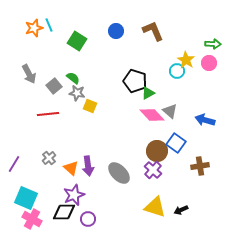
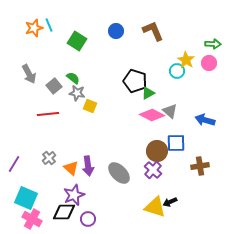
pink diamond: rotated 20 degrees counterclockwise
blue square: rotated 36 degrees counterclockwise
black arrow: moved 11 px left, 8 px up
